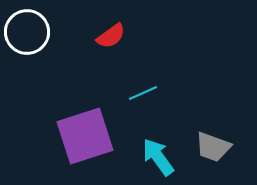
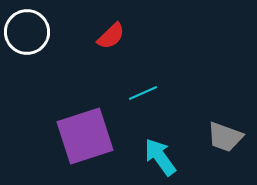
red semicircle: rotated 8 degrees counterclockwise
gray trapezoid: moved 12 px right, 10 px up
cyan arrow: moved 2 px right
